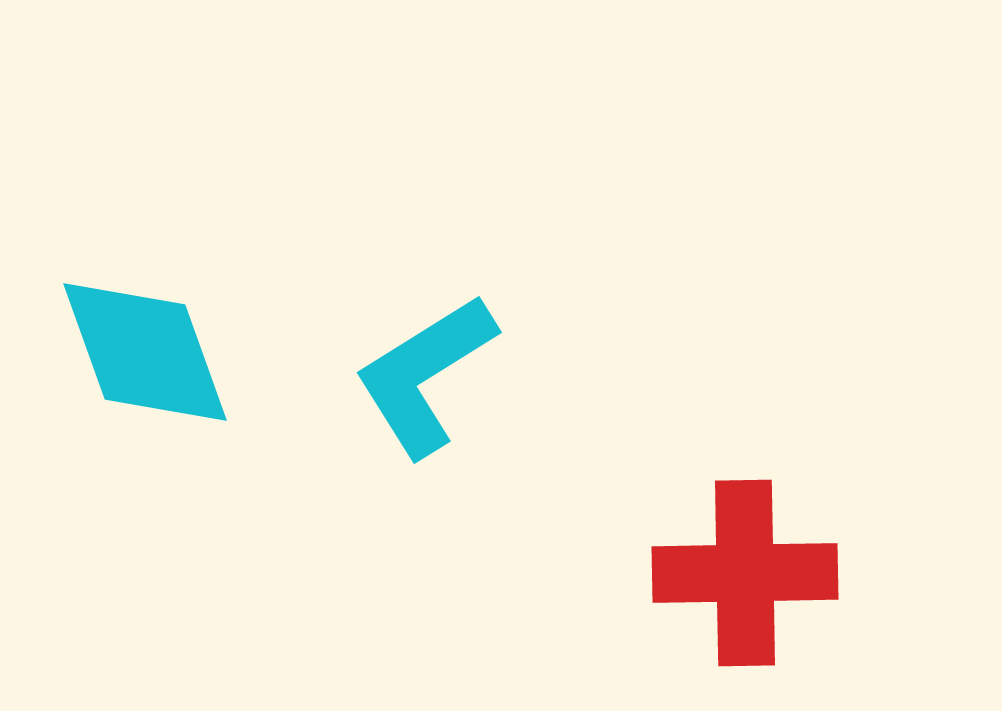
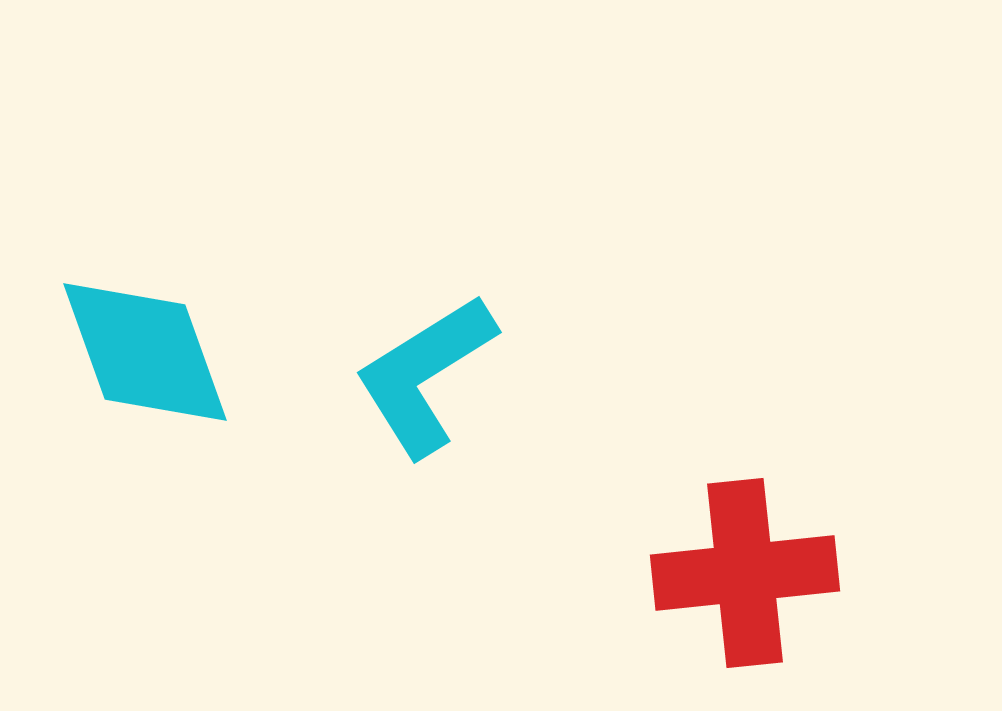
red cross: rotated 5 degrees counterclockwise
